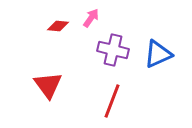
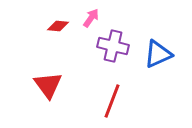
purple cross: moved 4 px up
